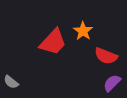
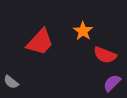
red trapezoid: moved 13 px left
red semicircle: moved 1 px left, 1 px up
